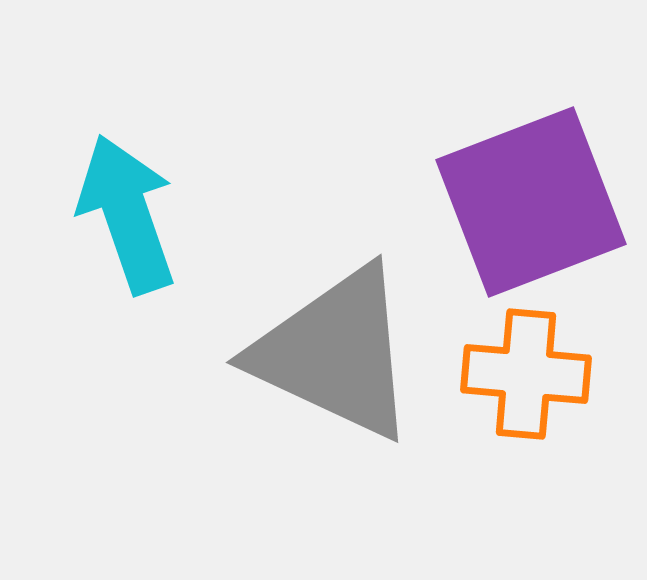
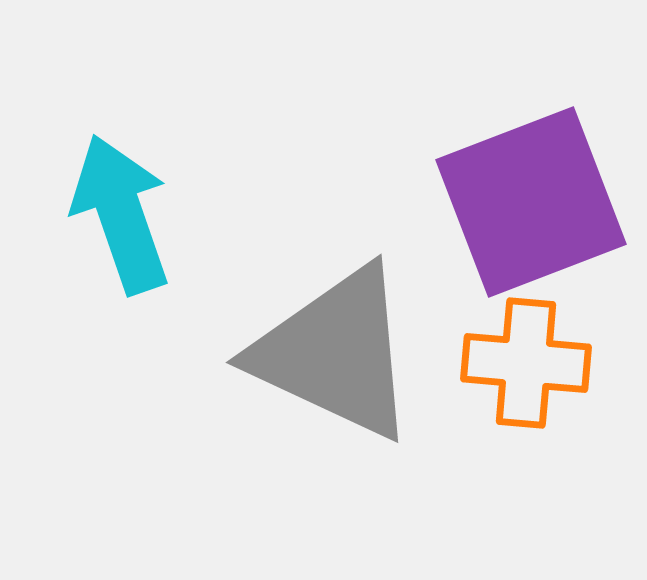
cyan arrow: moved 6 px left
orange cross: moved 11 px up
